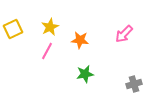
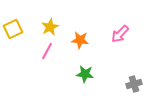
pink arrow: moved 4 px left
green star: rotated 18 degrees clockwise
